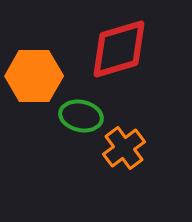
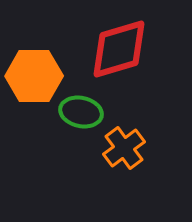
green ellipse: moved 4 px up
